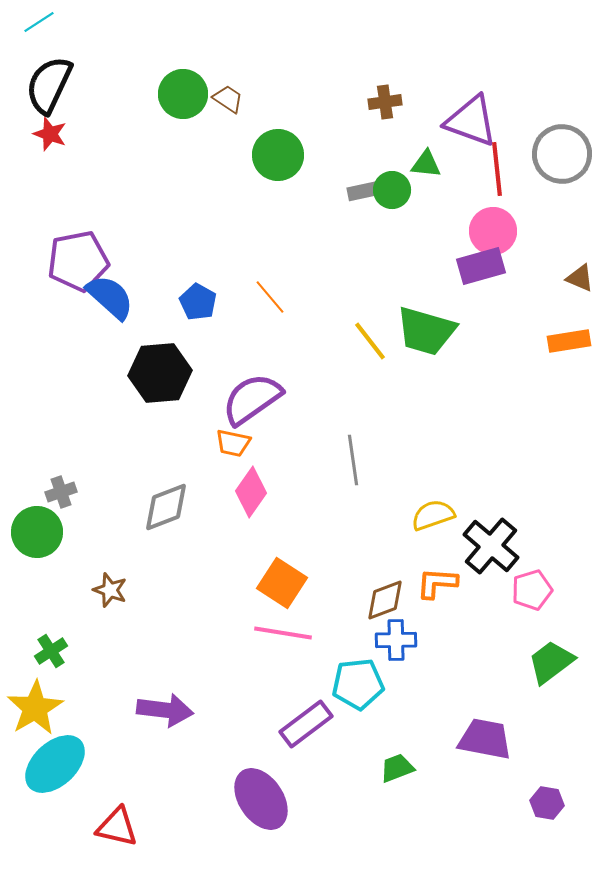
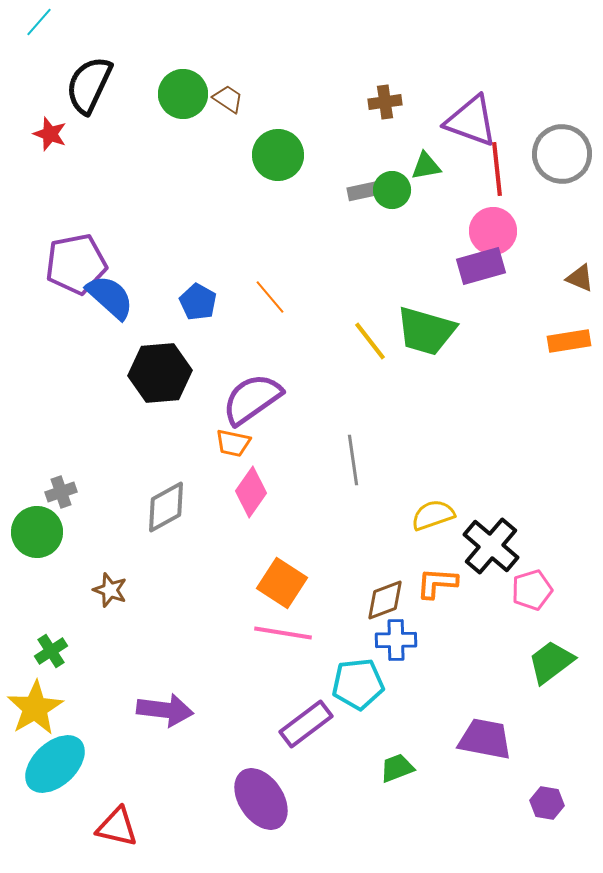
cyan line at (39, 22): rotated 16 degrees counterclockwise
black semicircle at (49, 85): moved 40 px right
green triangle at (426, 164): moved 2 px down; rotated 16 degrees counterclockwise
purple pentagon at (78, 261): moved 2 px left, 3 px down
gray diamond at (166, 507): rotated 8 degrees counterclockwise
